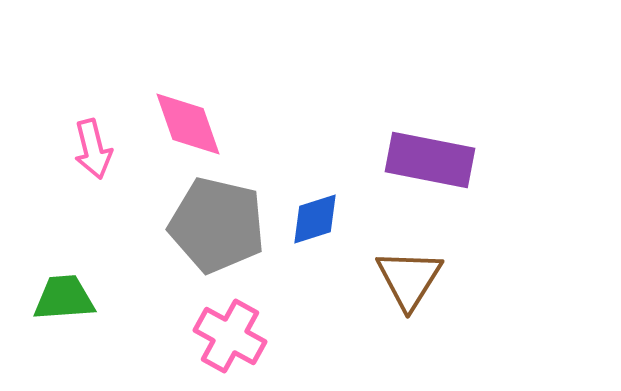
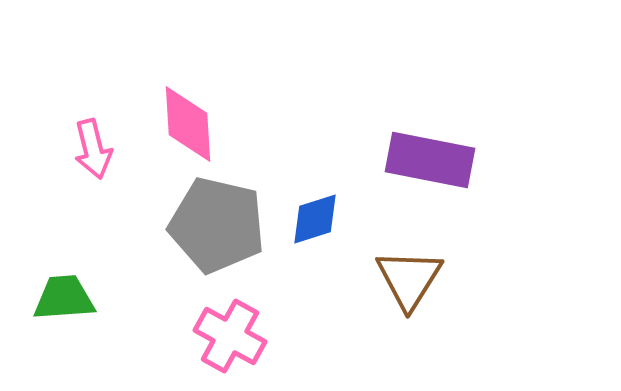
pink diamond: rotated 16 degrees clockwise
